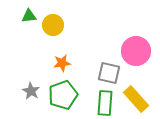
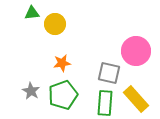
green triangle: moved 3 px right, 3 px up
yellow circle: moved 2 px right, 1 px up
